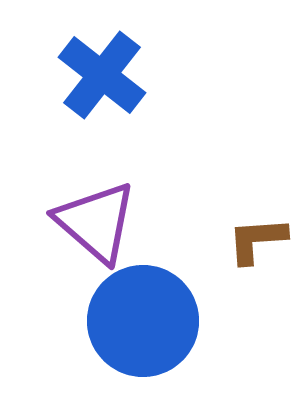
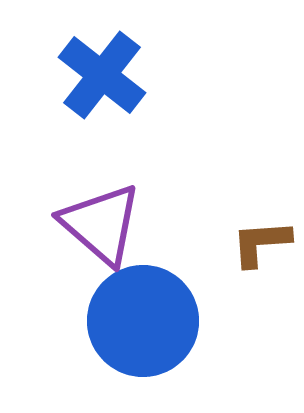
purple triangle: moved 5 px right, 2 px down
brown L-shape: moved 4 px right, 3 px down
